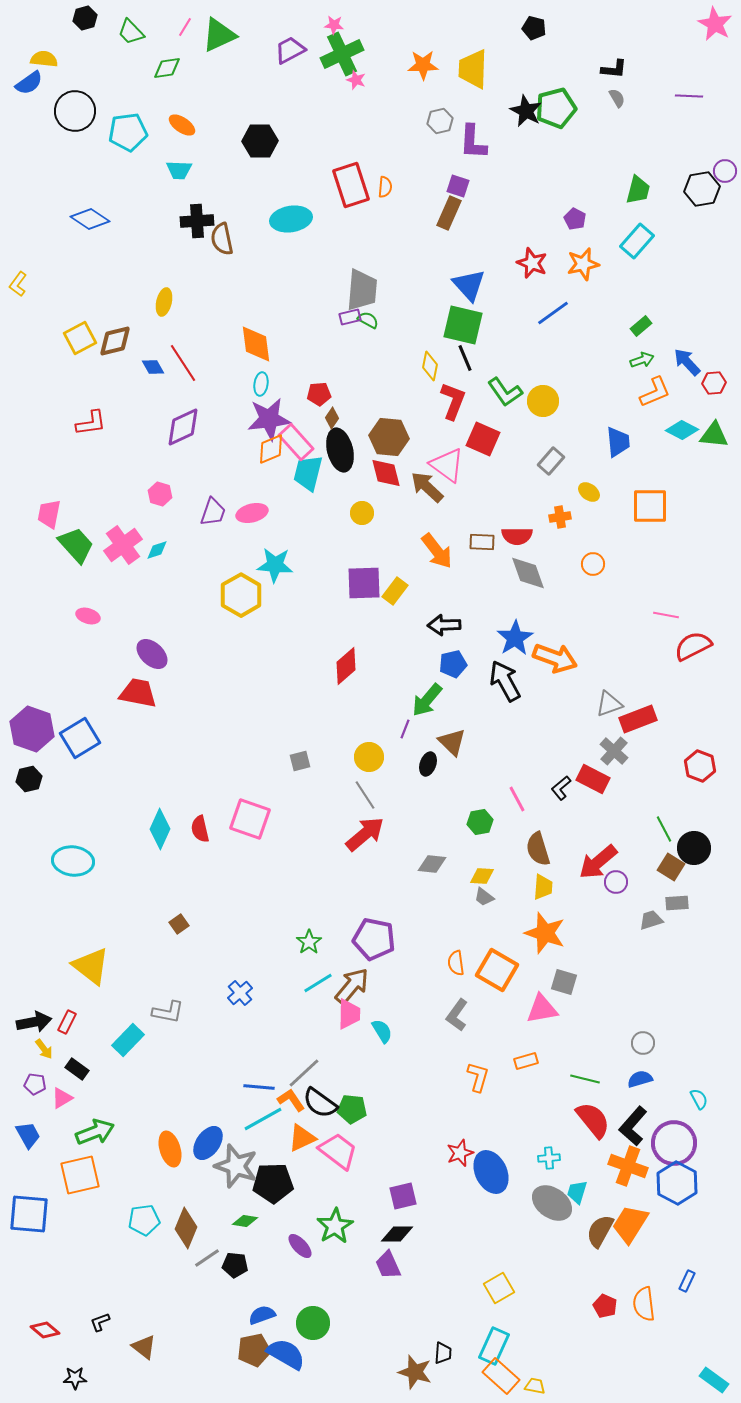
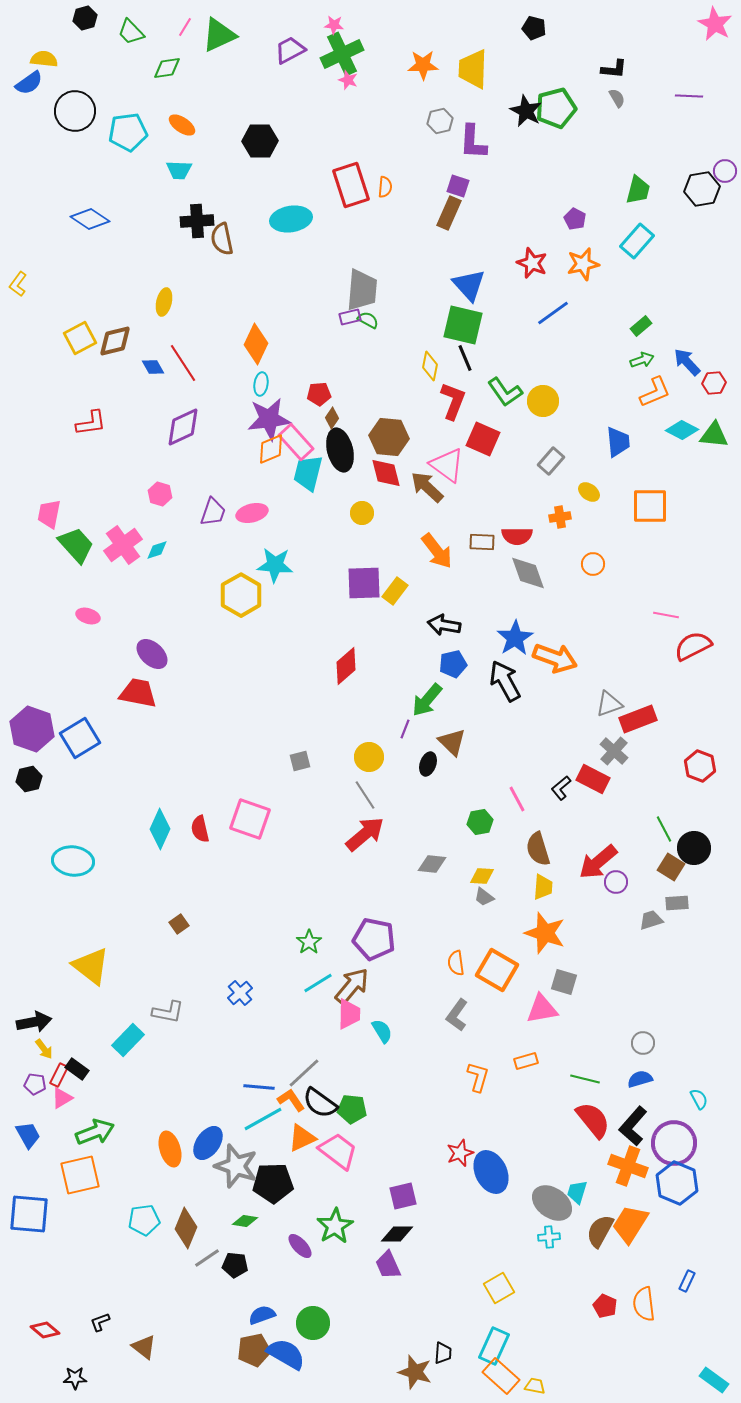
pink star at (356, 80): moved 8 px left
orange diamond at (256, 344): rotated 33 degrees clockwise
black arrow at (444, 625): rotated 12 degrees clockwise
red rectangle at (67, 1022): moved 8 px left, 53 px down
cyan cross at (549, 1158): moved 79 px down
blue hexagon at (677, 1183): rotated 6 degrees counterclockwise
